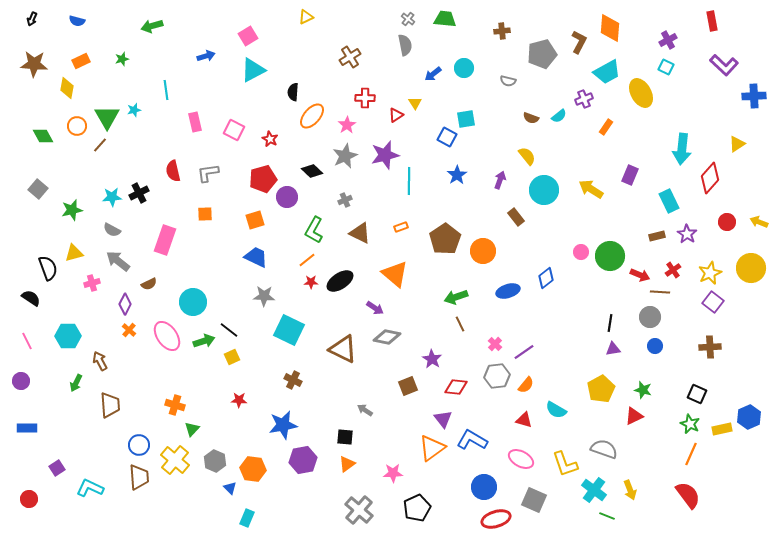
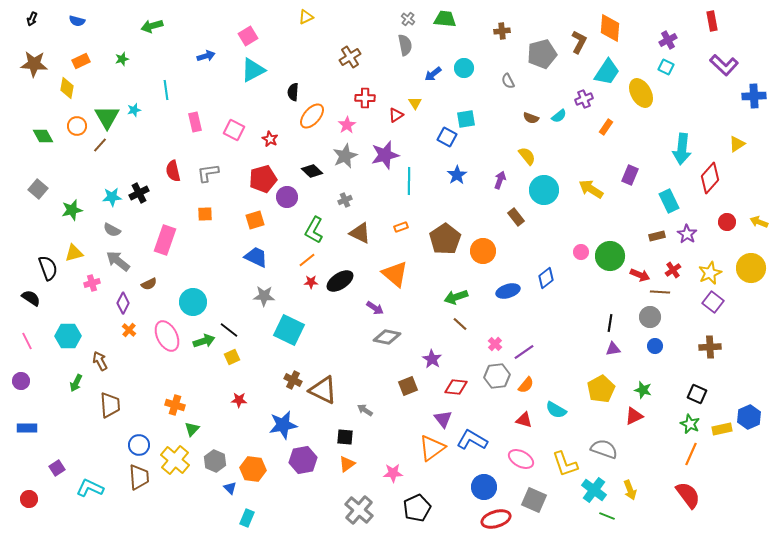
cyan trapezoid at (607, 72): rotated 28 degrees counterclockwise
gray semicircle at (508, 81): rotated 49 degrees clockwise
purple diamond at (125, 304): moved 2 px left, 1 px up
brown line at (460, 324): rotated 21 degrees counterclockwise
pink ellipse at (167, 336): rotated 8 degrees clockwise
brown triangle at (343, 349): moved 20 px left, 41 px down
